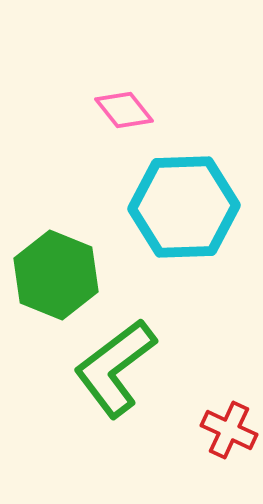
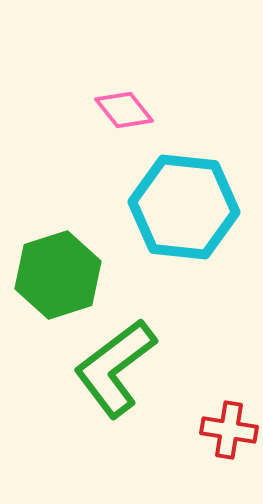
cyan hexagon: rotated 8 degrees clockwise
green hexagon: moved 2 px right; rotated 20 degrees clockwise
red cross: rotated 16 degrees counterclockwise
